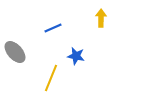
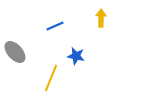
blue line: moved 2 px right, 2 px up
